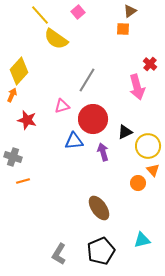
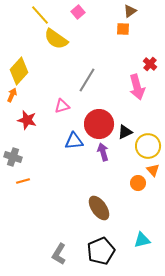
red circle: moved 6 px right, 5 px down
